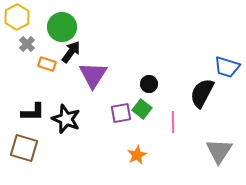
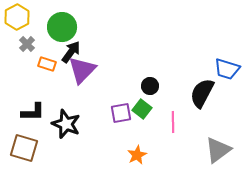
blue trapezoid: moved 2 px down
purple triangle: moved 11 px left, 5 px up; rotated 12 degrees clockwise
black circle: moved 1 px right, 2 px down
black star: moved 5 px down
gray triangle: moved 1 px left, 1 px up; rotated 20 degrees clockwise
